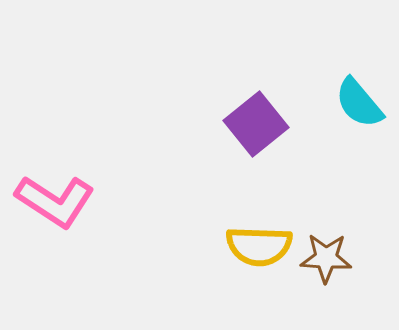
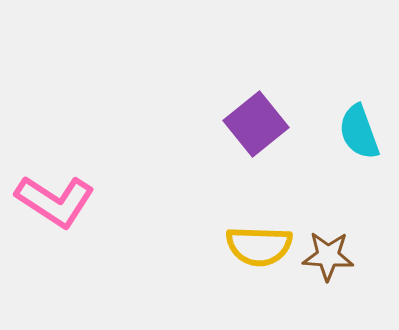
cyan semicircle: moved 29 px down; rotated 20 degrees clockwise
brown star: moved 2 px right, 2 px up
